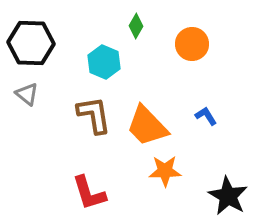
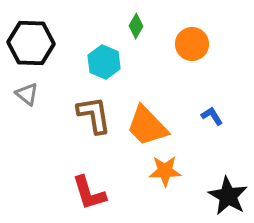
blue L-shape: moved 6 px right
